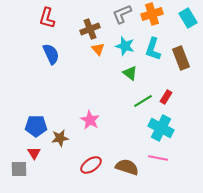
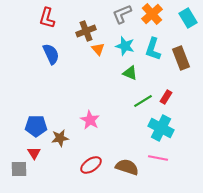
orange cross: rotated 25 degrees counterclockwise
brown cross: moved 4 px left, 2 px down
green triangle: rotated 14 degrees counterclockwise
